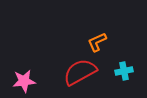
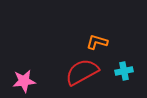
orange L-shape: rotated 40 degrees clockwise
red semicircle: moved 2 px right
